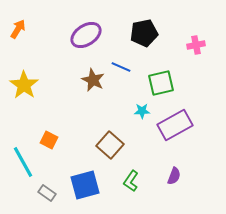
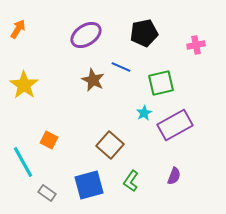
cyan star: moved 2 px right, 2 px down; rotated 28 degrees counterclockwise
blue square: moved 4 px right
